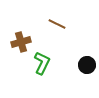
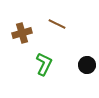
brown cross: moved 1 px right, 9 px up
green L-shape: moved 2 px right, 1 px down
